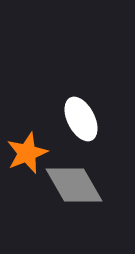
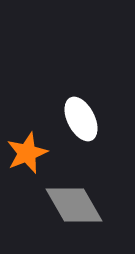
gray diamond: moved 20 px down
